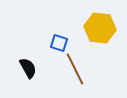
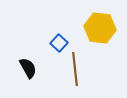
blue square: rotated 24 degrees clockwise
brown line: rotated 20 degrees clockwise
